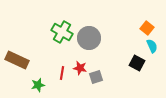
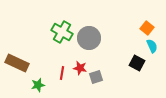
brown rectangle: moved 3 px down
